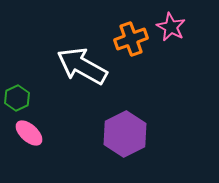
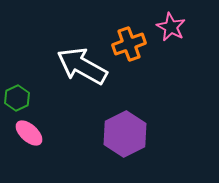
orange cross: moved 2 px left, 5 px down
